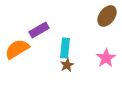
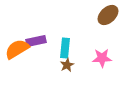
brown ellipse: moved 1 px right, 1 px up; rotated 10 degrees clockwise
purple rectangle: moved 3 px left, 11 px down; rotated 18 degrees clockwise
pink star: moved 4 px left; rotated 30 degrees clockwise
